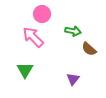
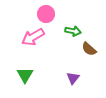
pink circle: moved 4 px right
pink arrow: rotated 75 degrees counterclockwise
green triangle: moved 5 px down
purple triangle: moved 1 px up
